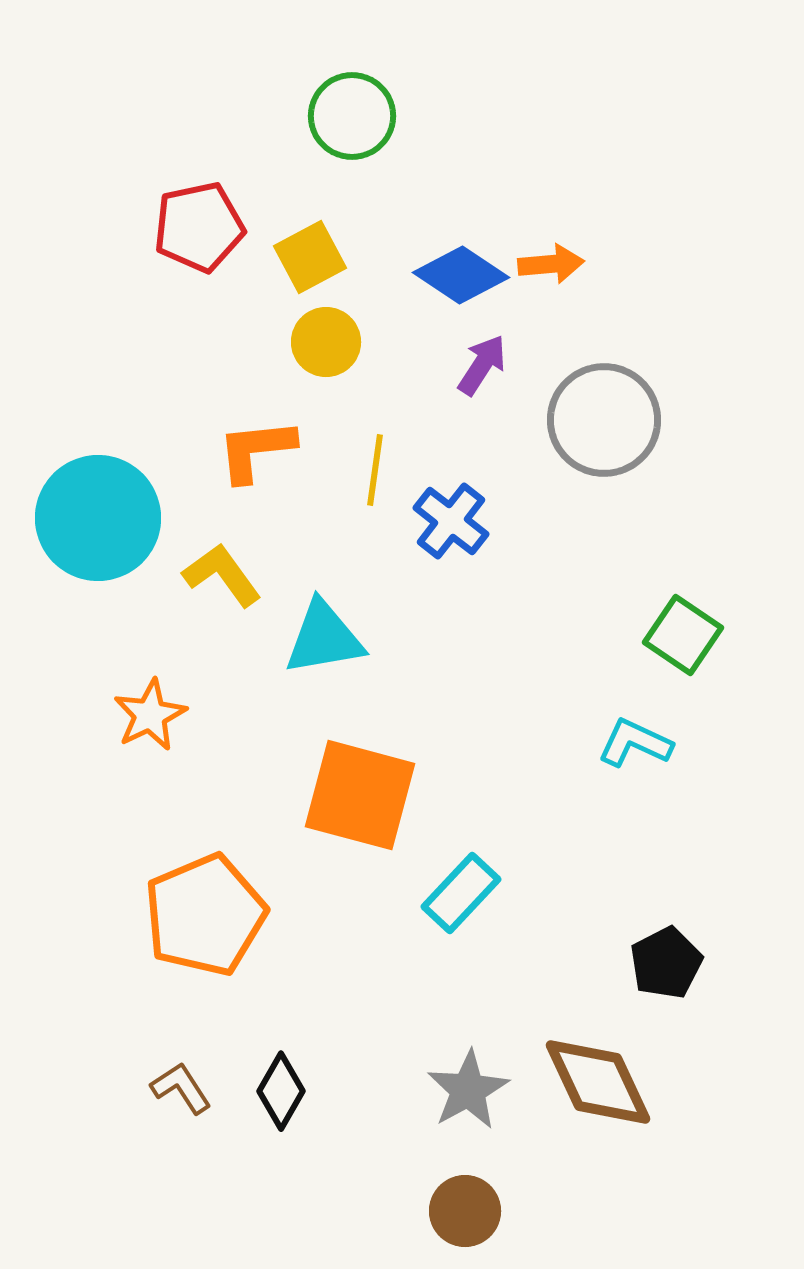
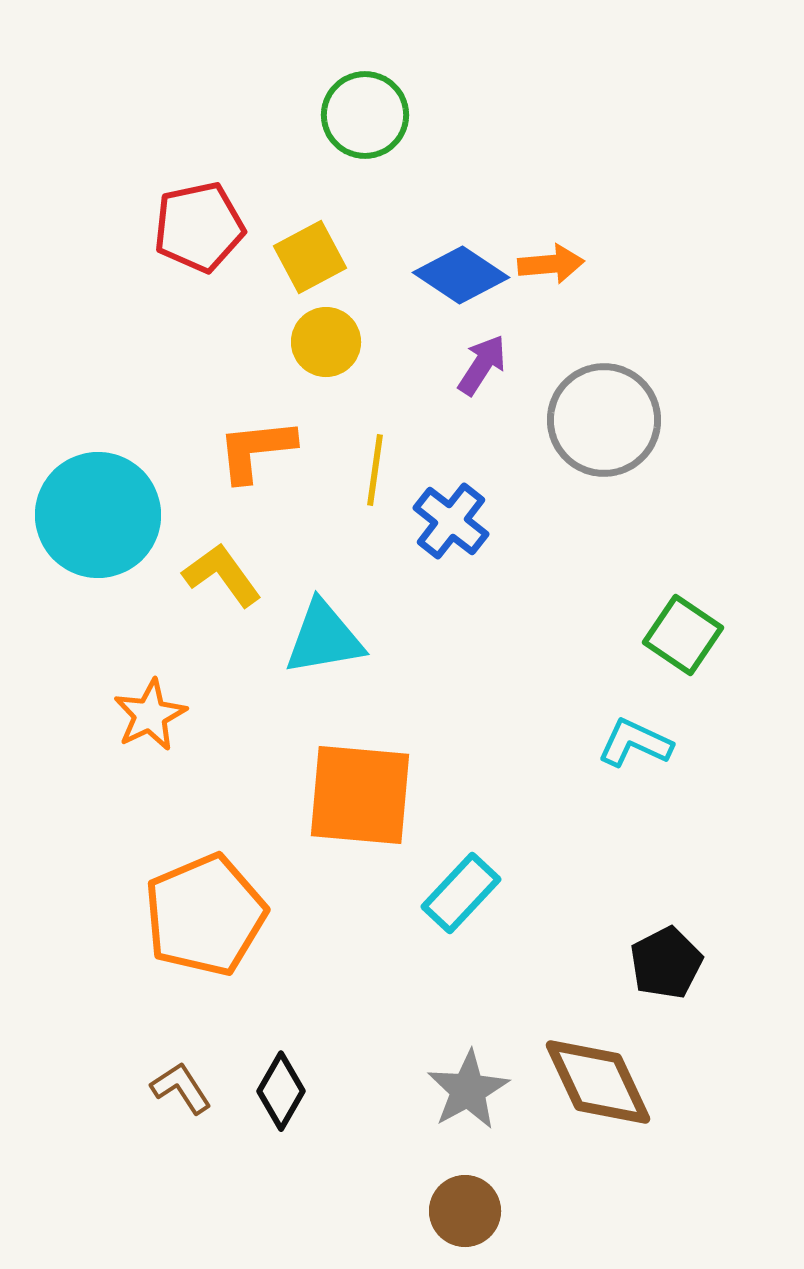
green circle: moved 13 px right, 1 px up
cyan circle: moved 3 px up
orange square: rotated 10 degrees counterclockwise
